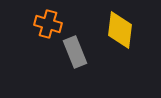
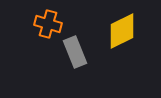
yellow diamond: moved 2 px right, 1 px down; rotated 57 degrees clockwise
